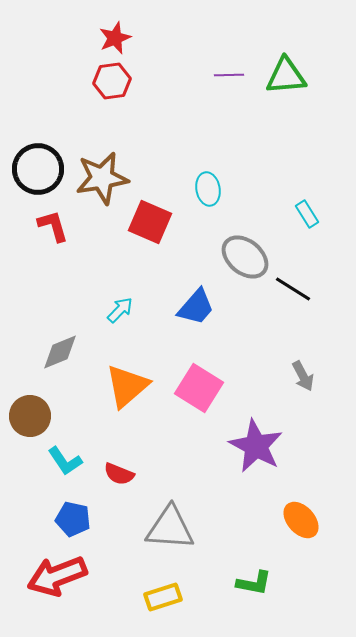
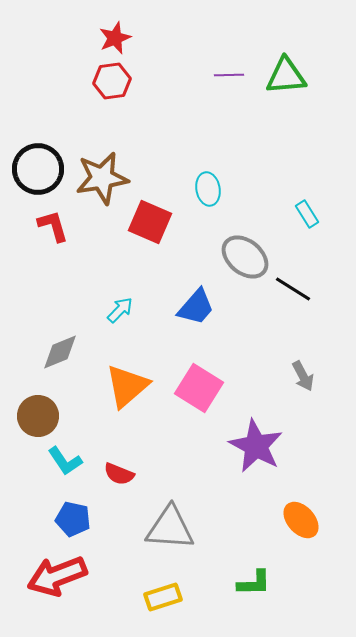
brown circle: moved 8 px right
green L-shape: rotated 12 degrees counterclockwise
